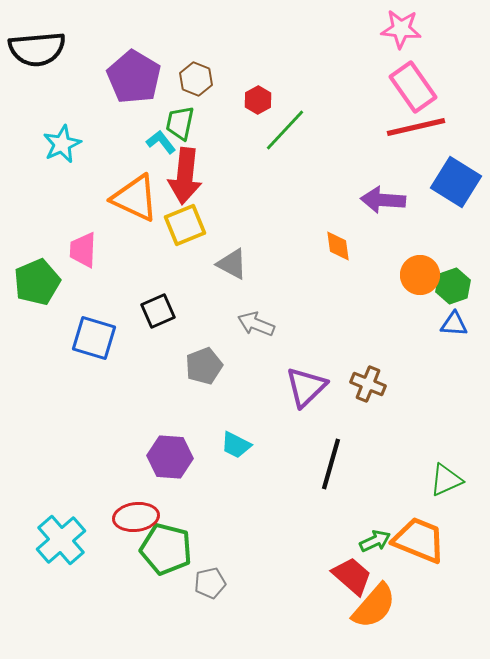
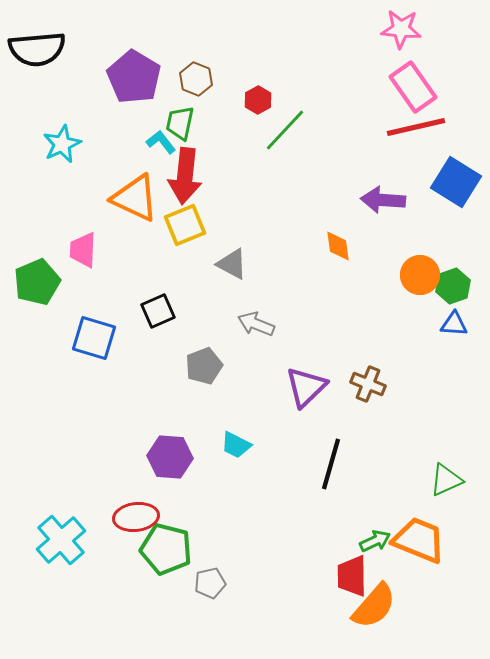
red trapezoid at (352, 576): rotated 132 degrees counterclockwise
